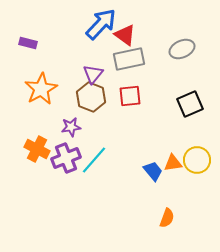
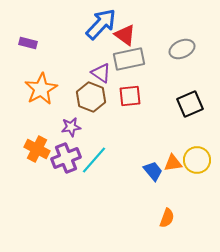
purple triangle: moved 8 px right, 1 px up; rotated 35 degrees counterclockwise
